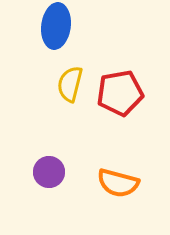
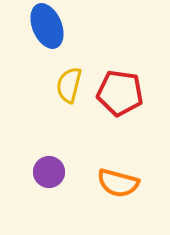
blue ellipse: moved 9 px left; rotated 30 degrees counterclockwise
yellow semicircle: moved 1 px left, 1 px down
red pentagon: rotated 18 degrees clockwise
